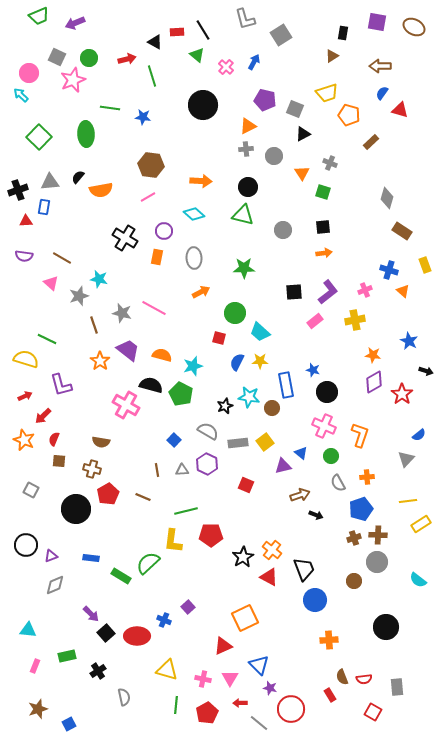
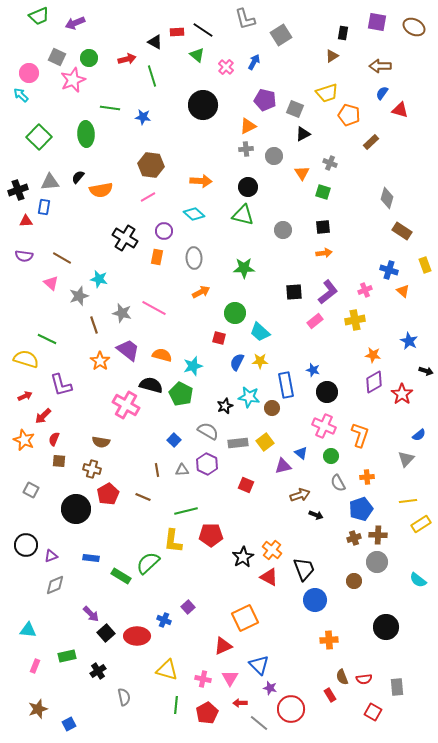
black line at (203, 30): rotated 25 degrees counterclockwise
